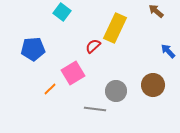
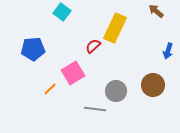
blue arrow: rotated 119 degrees counterclockwise
